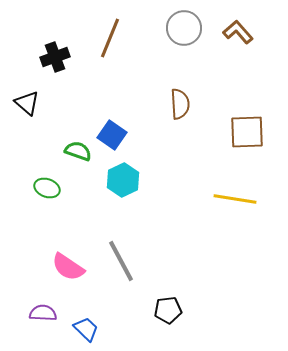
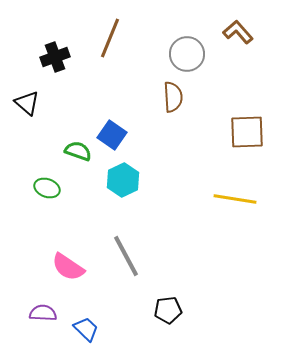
gray circle: moved 3 px right, 26 px down
brown semicircle: moved 7 px left, 7 px up
gray line: moved 5 px right, 5 px up
